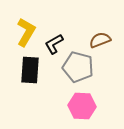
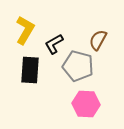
yellow L-shape: moved 1 px left, 2 px up
brown semicircle: moved 2 px left; rotated 40 degrees counterclockwise
gray pentagon: moved 1 px up
pink hexagon: moved 4 px right, 2 px up
